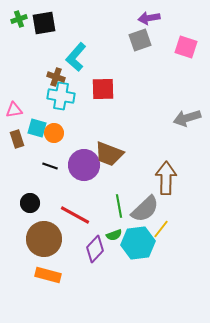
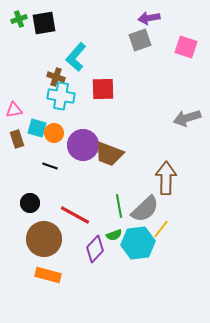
purple circle: moved 1 px left, 20 px up
